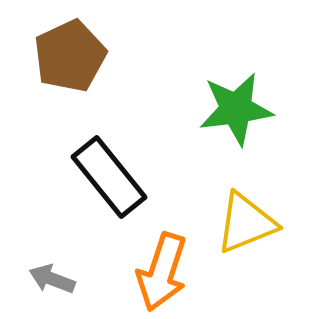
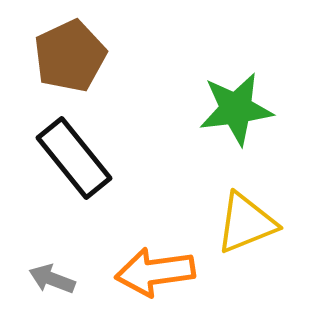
black rectangle: moved 35 px left, 19 px up
orange arrow: moved 7 px left; rotated 64 degrees clockwise
